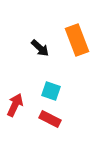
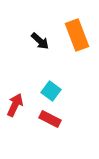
orange rectangle: moved 5 px up
black arrow: moved 7 px up
cyan square: rotated 18 degrees clockwise
